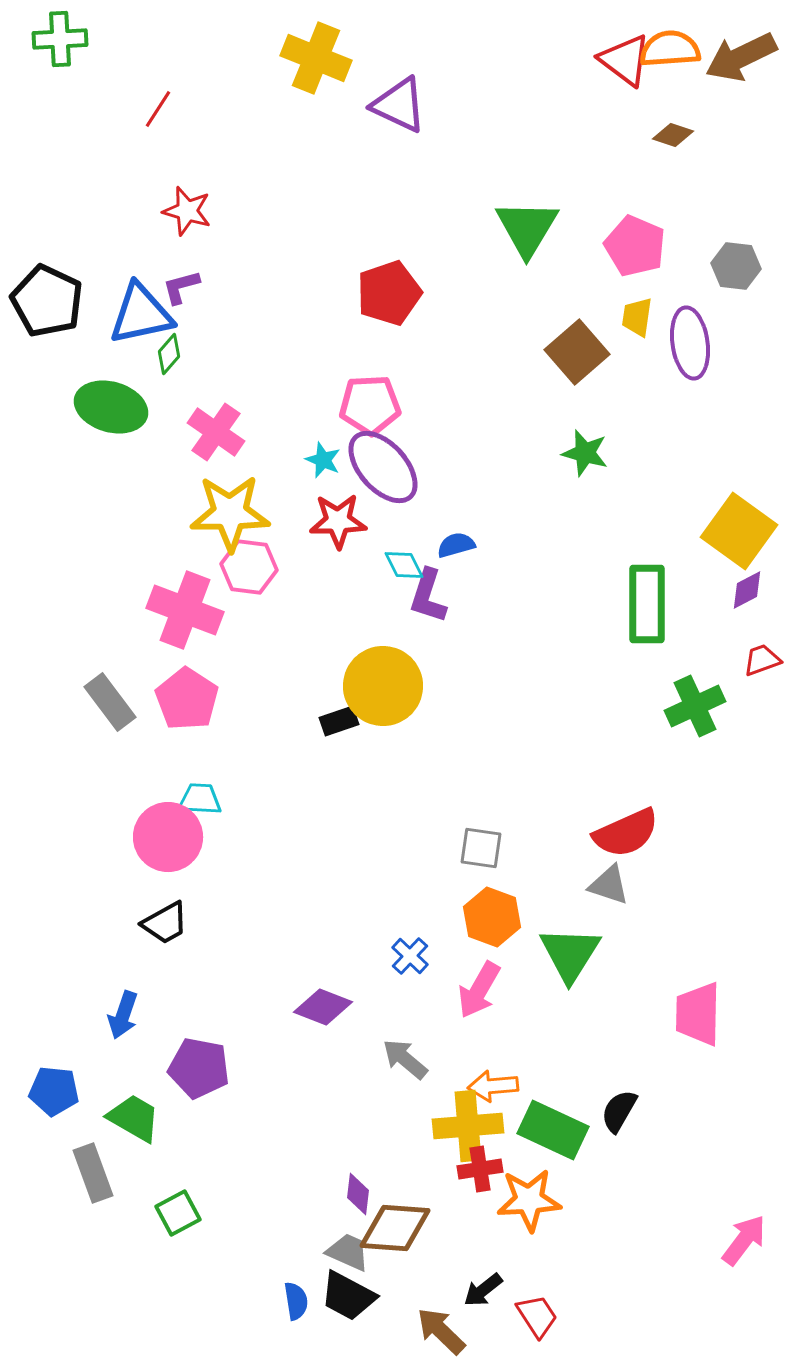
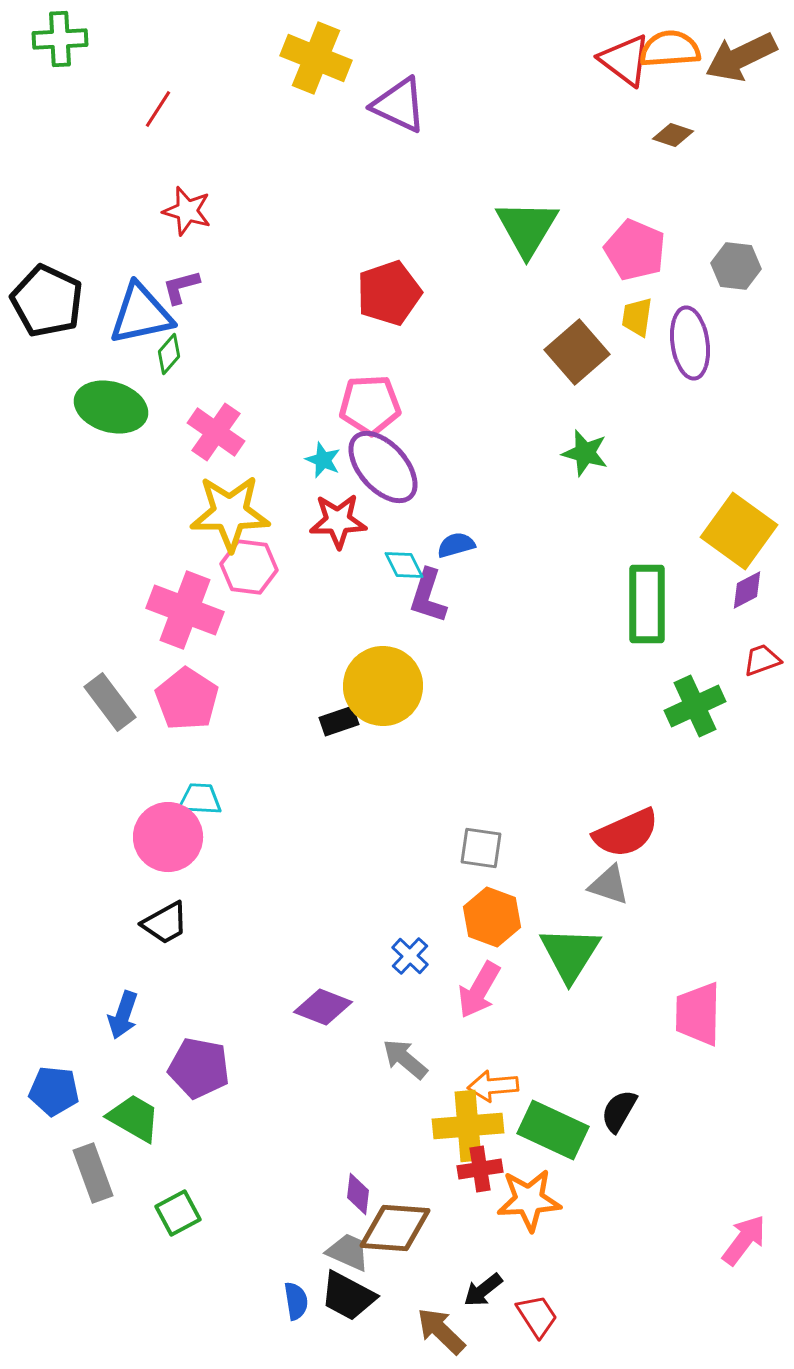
pink pentagon at (635, 246): moved 4 px down
